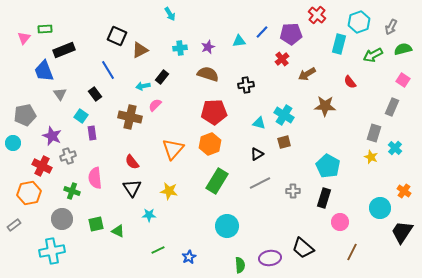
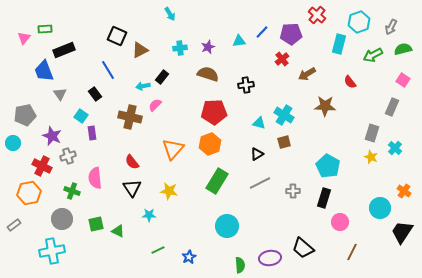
gray rectangle at (374, 133): moved 2 px left
